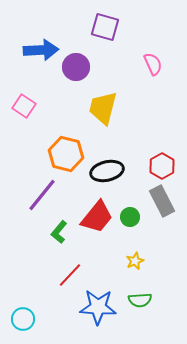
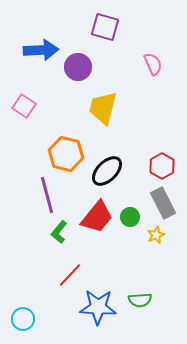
purple circle: moved 2 px right
black ellipse: rotated 32 degrees counterclockwise
purple line: moved 5 px right; rotated 54 degrees counterclockwise
gray rectangle: moved 1 px right, 2 px down
yellow star: moved 21 px right, 26 px up
